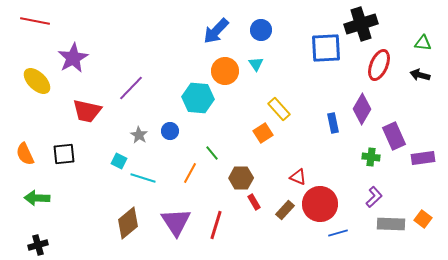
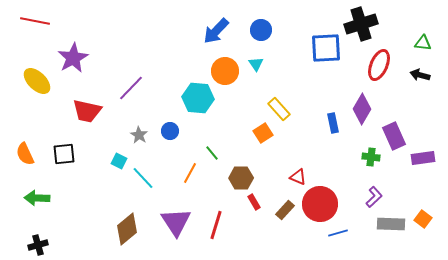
cyan line at (143, 178): rotated 30 degrees clockwise
brown diamond at (128, 223): moved 1 px left, 6 px down
